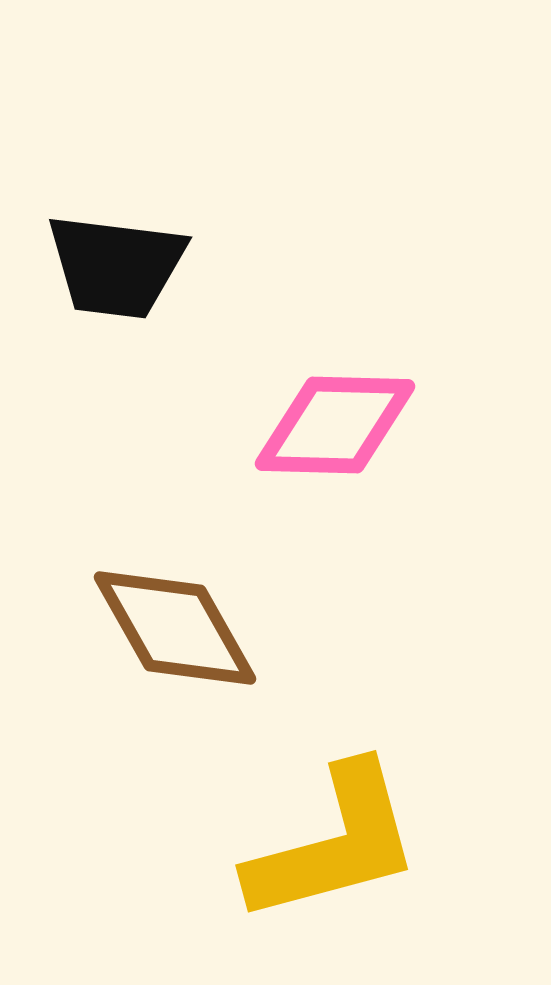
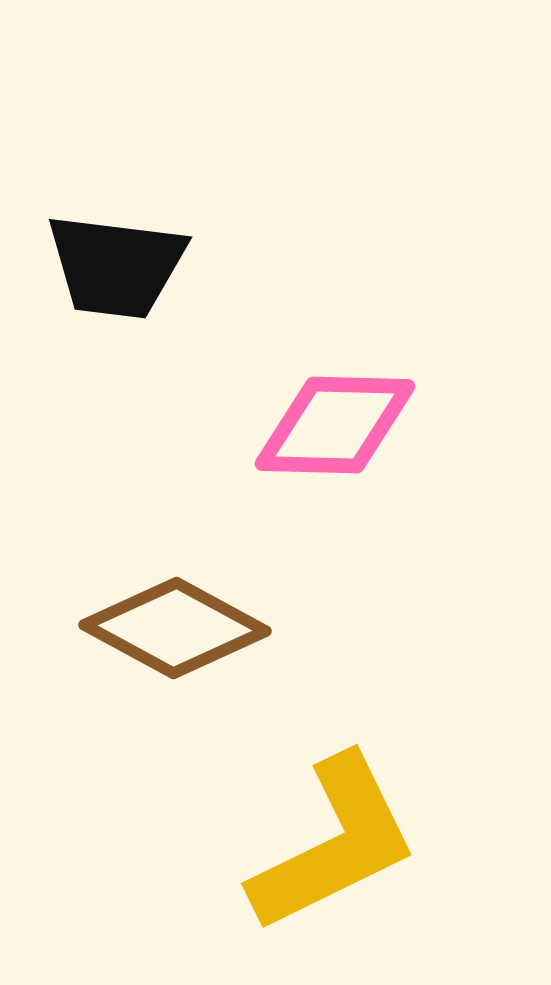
brown diamond: rotated 32 degrees counterclockwise
yellow L-shape: rotated 11 degrees counterclockwise
